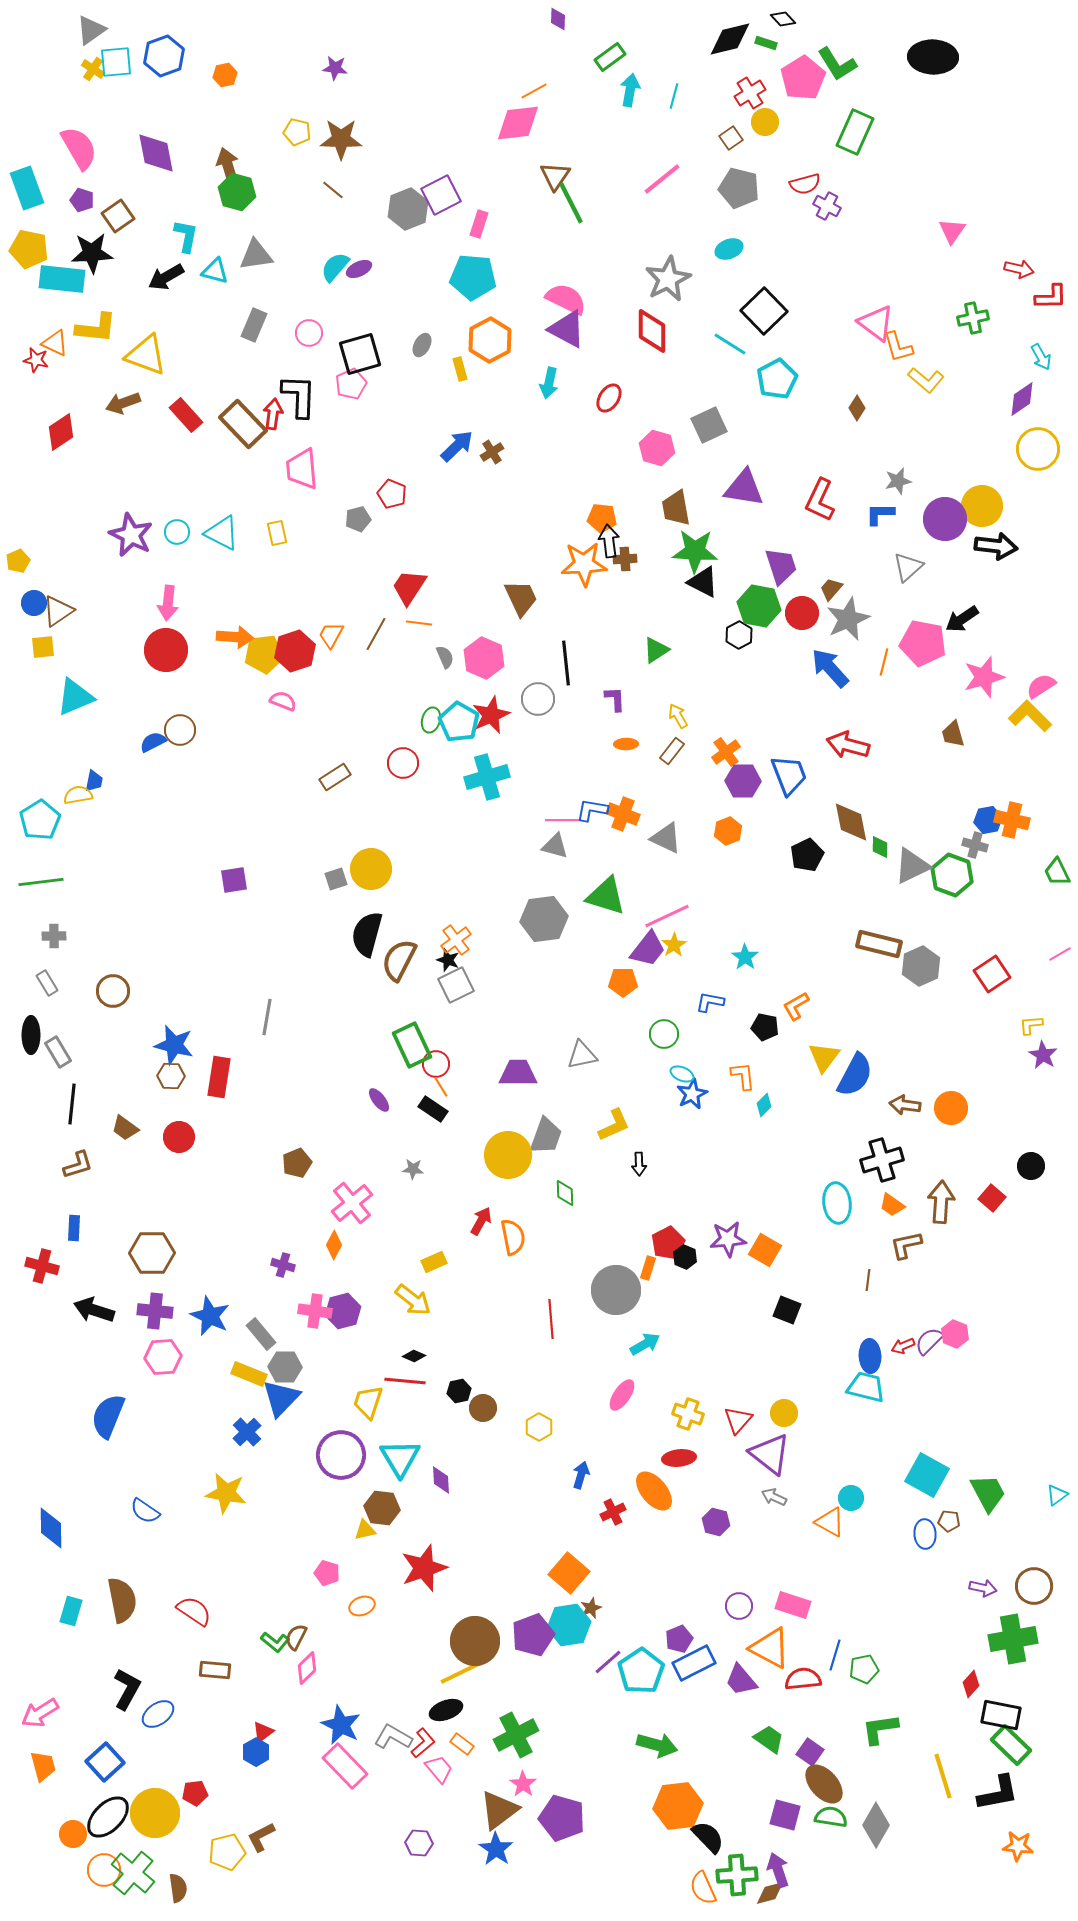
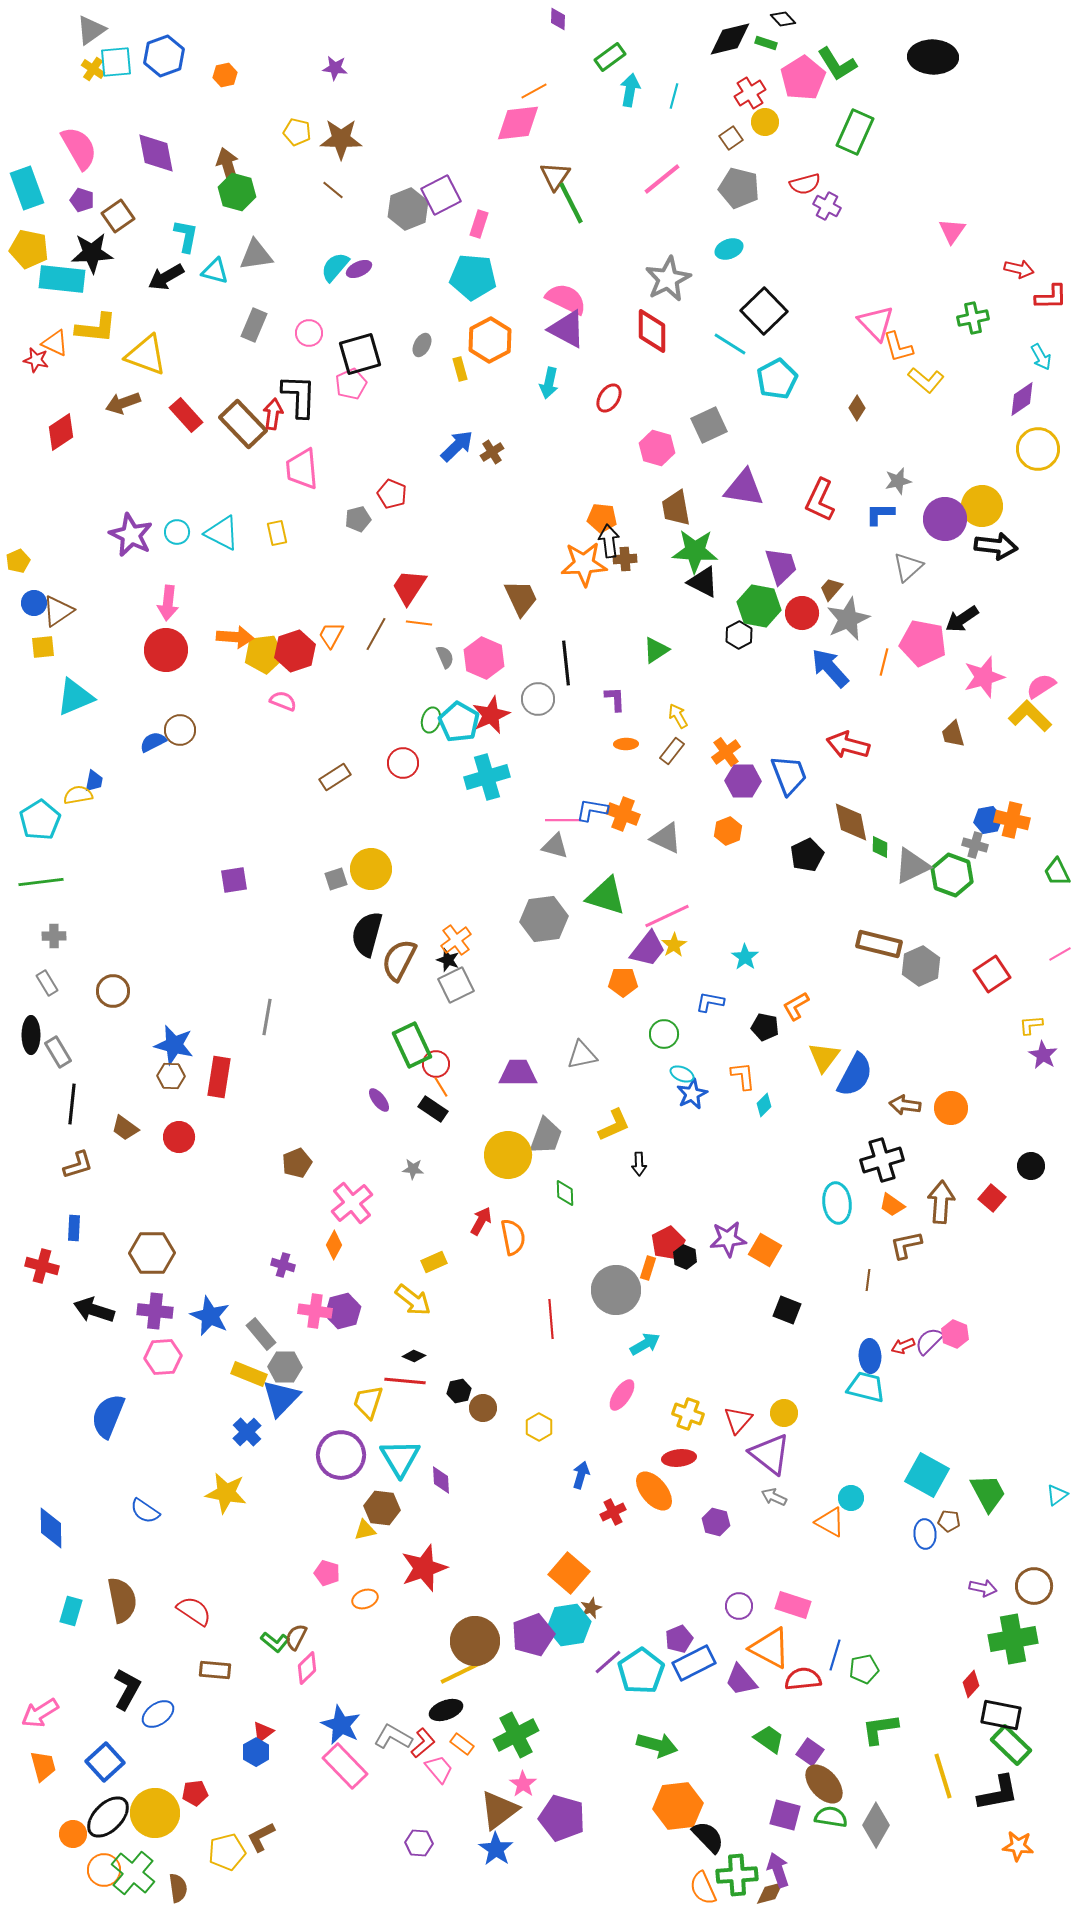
pink triangle at (876, 323): rotated 9 degrees clockwise
orange ellipse at (362, 1606): moved 3 px right, 7 px up
